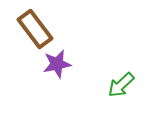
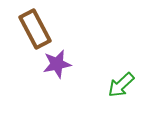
brown rectangle: rotated 9 degrees clockwise
